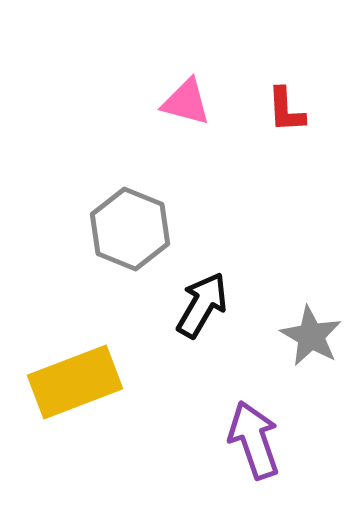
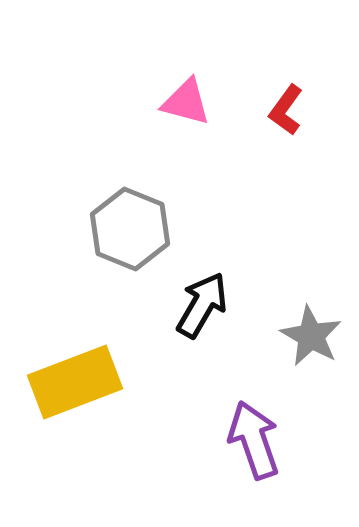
red L-shape: rotated 39 degrees clockwise
